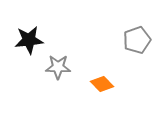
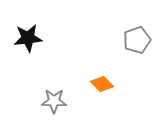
black star: moved 1 px left, 2 px up
gray star: moved 4 px left, 34 px down
